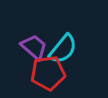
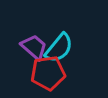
cyan semicircle: moved 4 px left, 1 px up
